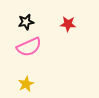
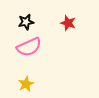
red star: moved 1 px up; rotated 14 degrees clockwise
